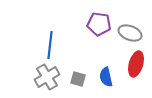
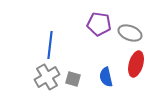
gray square: moved 5 px left
